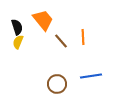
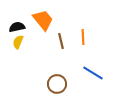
black semicircle: rotated 84 degrees counterclockwise
brown line: rotated 28 degrees clockwise
blue line: moved 2 px right, 3 px up; rotated 40 degrees clockwise
